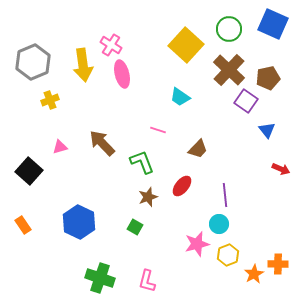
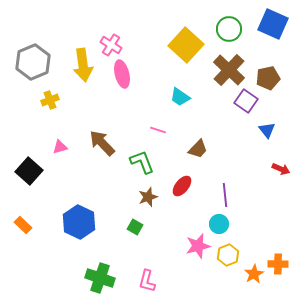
orange rectangle: rotated 12 degrees counterclockwise
pink star: moved 1 px right, 2 px down
